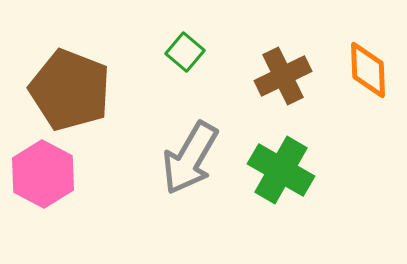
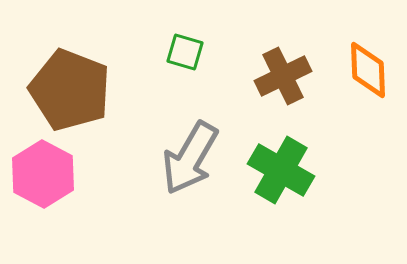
green square: rotated 24 degrees counterclockwise
